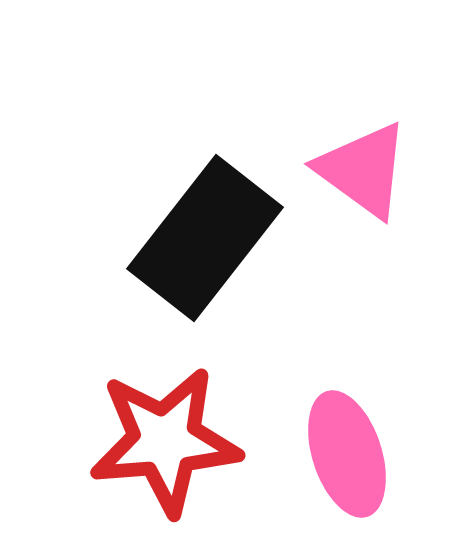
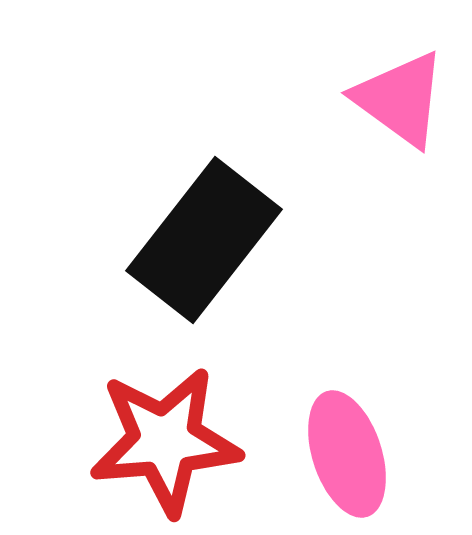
pink triangle: moved 37 px right, 71 px up
black rectangle: moved 1 px left, 2 px down
